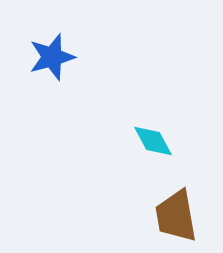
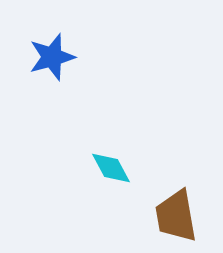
cyan diamond: moved 42 px left, 27 px down
